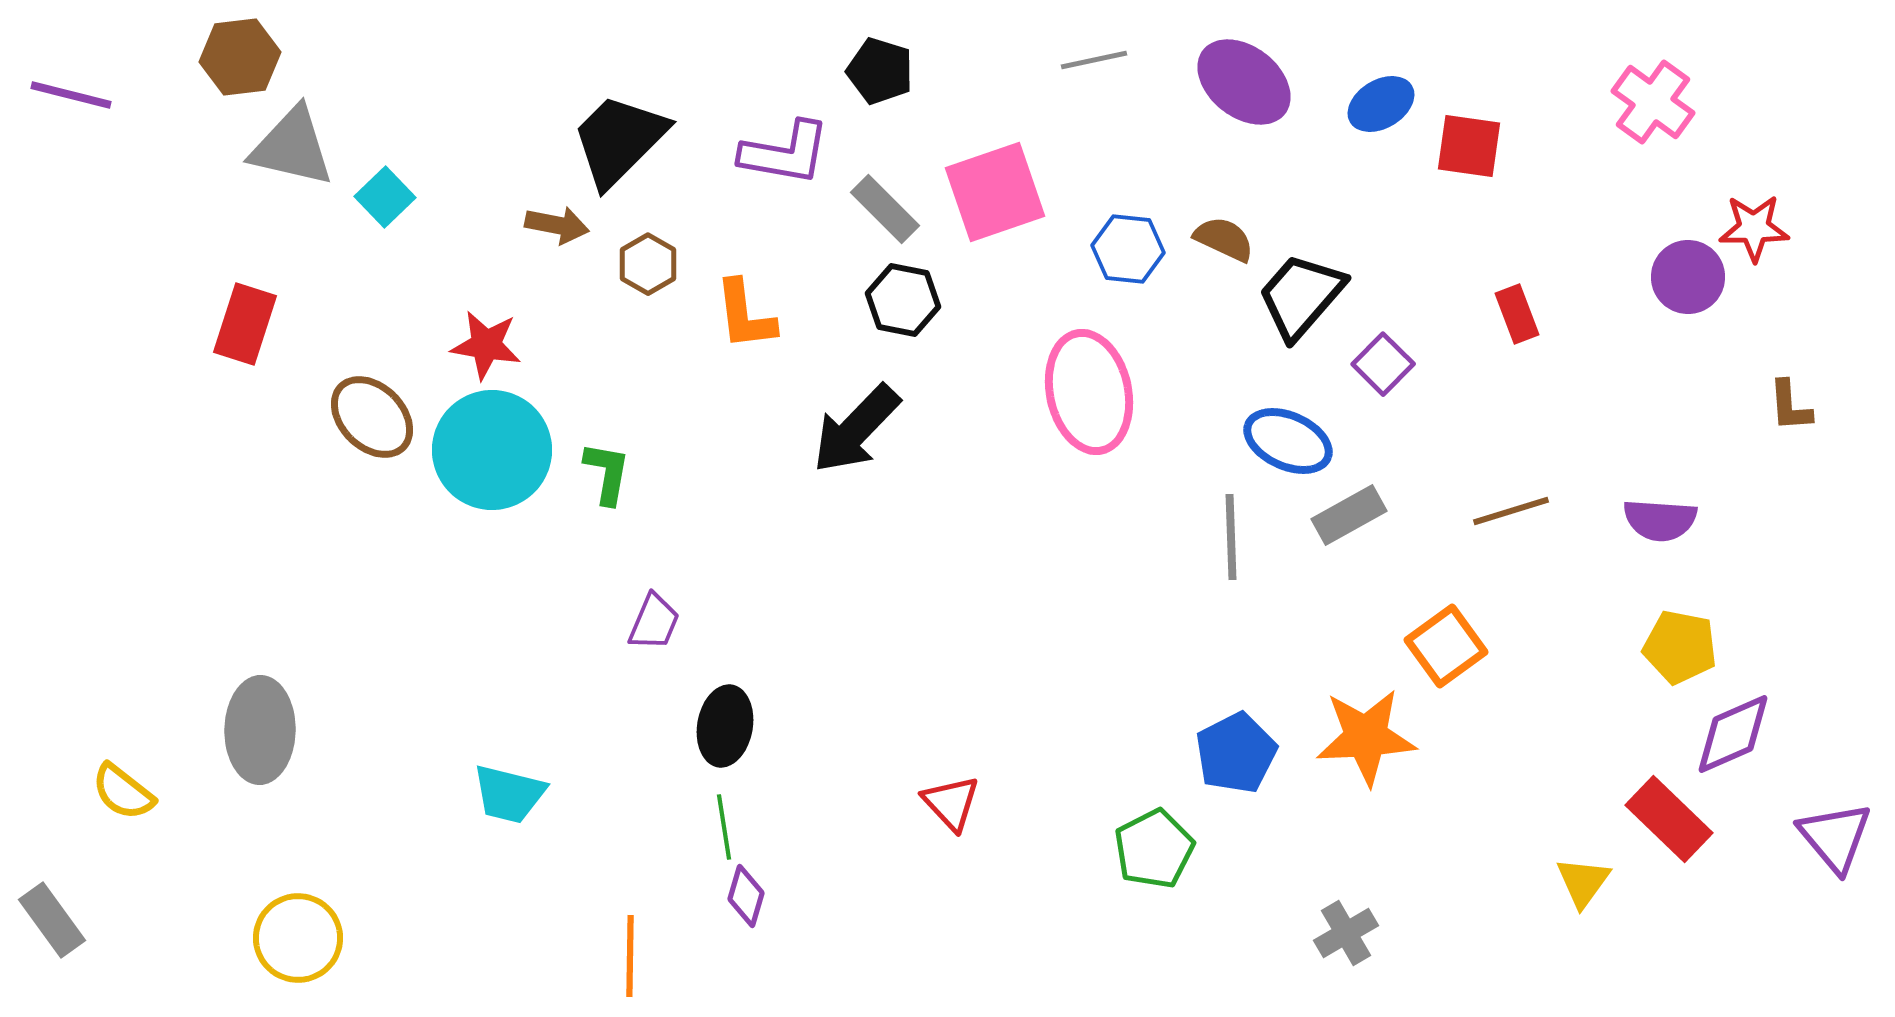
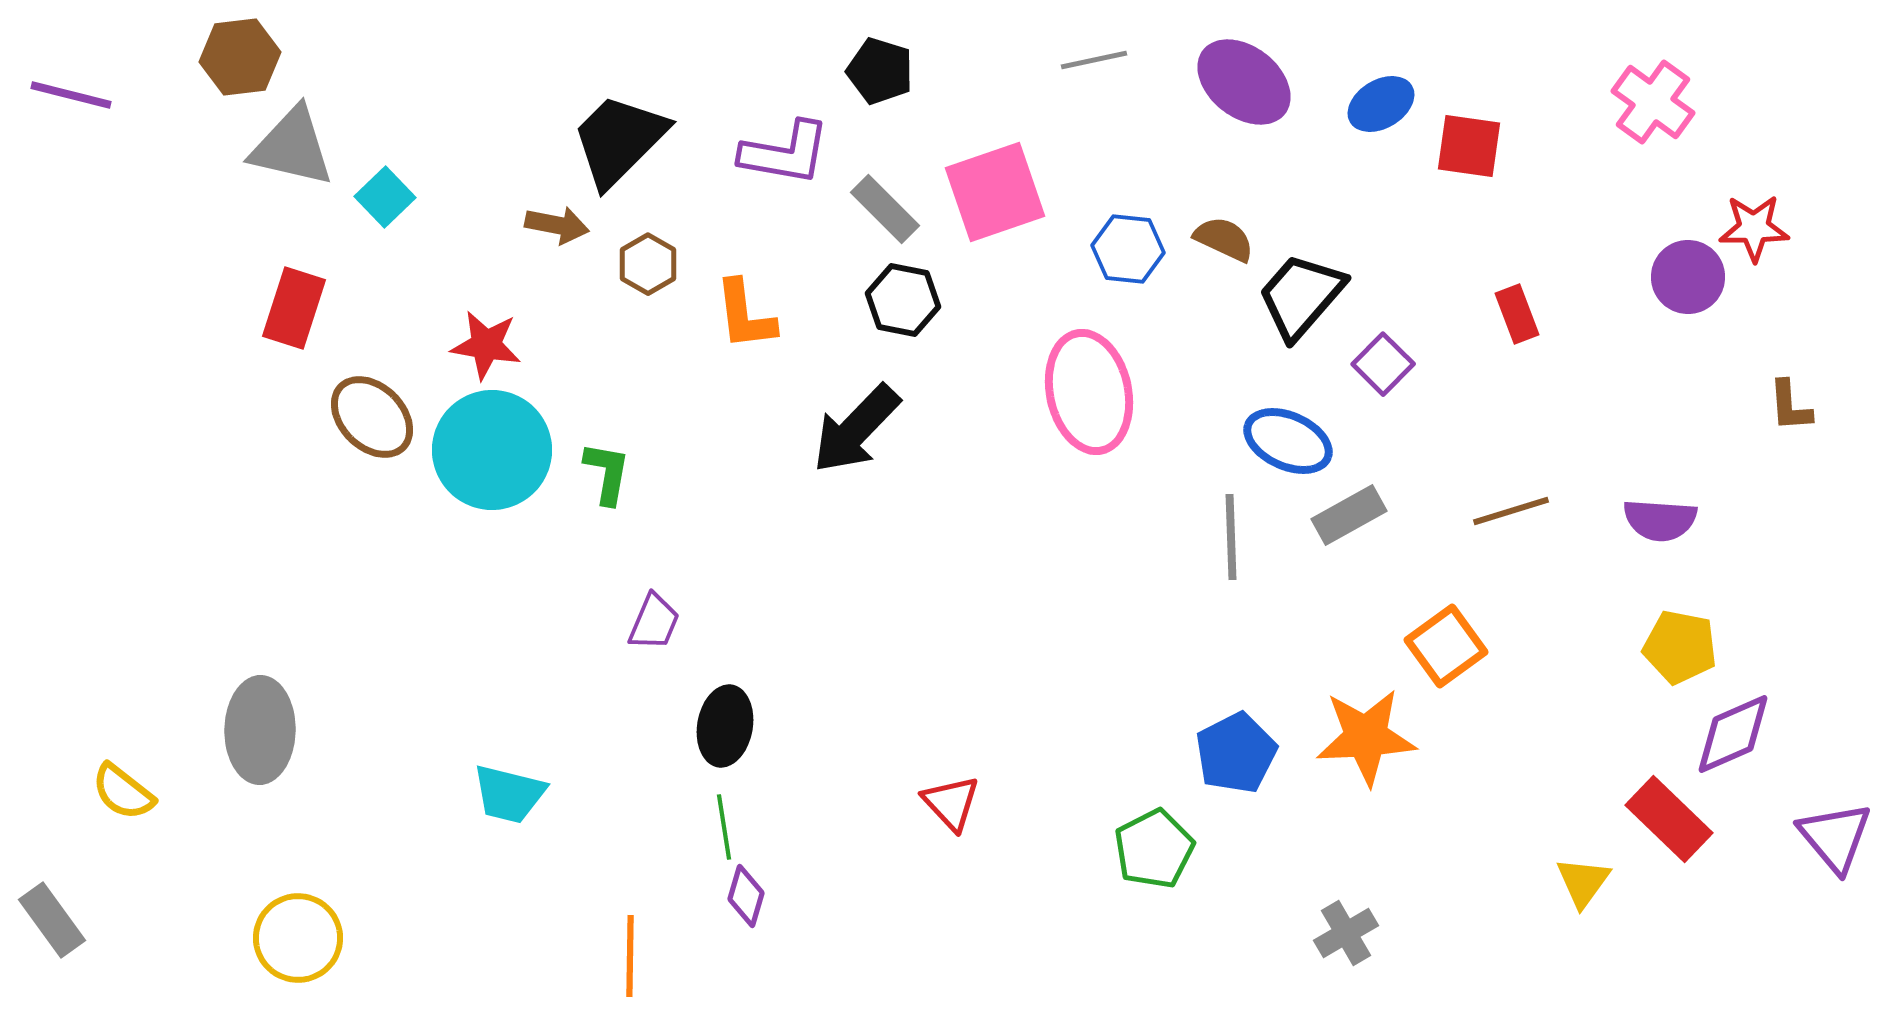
red rectangle at (245, 324): moved 49 px right, 16 px up
